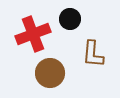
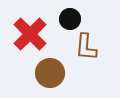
red cross: moved 3 px left; rotated 24 degrees counterclockwise
brown L-shape: moved 7 px left, 7 px up
